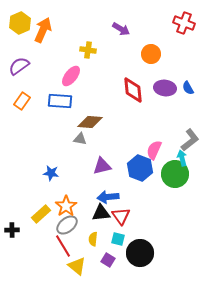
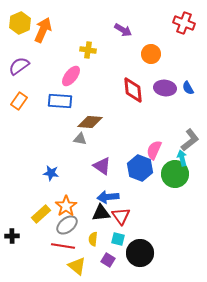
purple arrow: moved 2 px right, 1 px down
orange rectangle: moved 3 px left
purple triangle: rotated 48 degrees clockwise
black cross: moved 6 px down
red line: rotated 50 degrees counterclockwise
